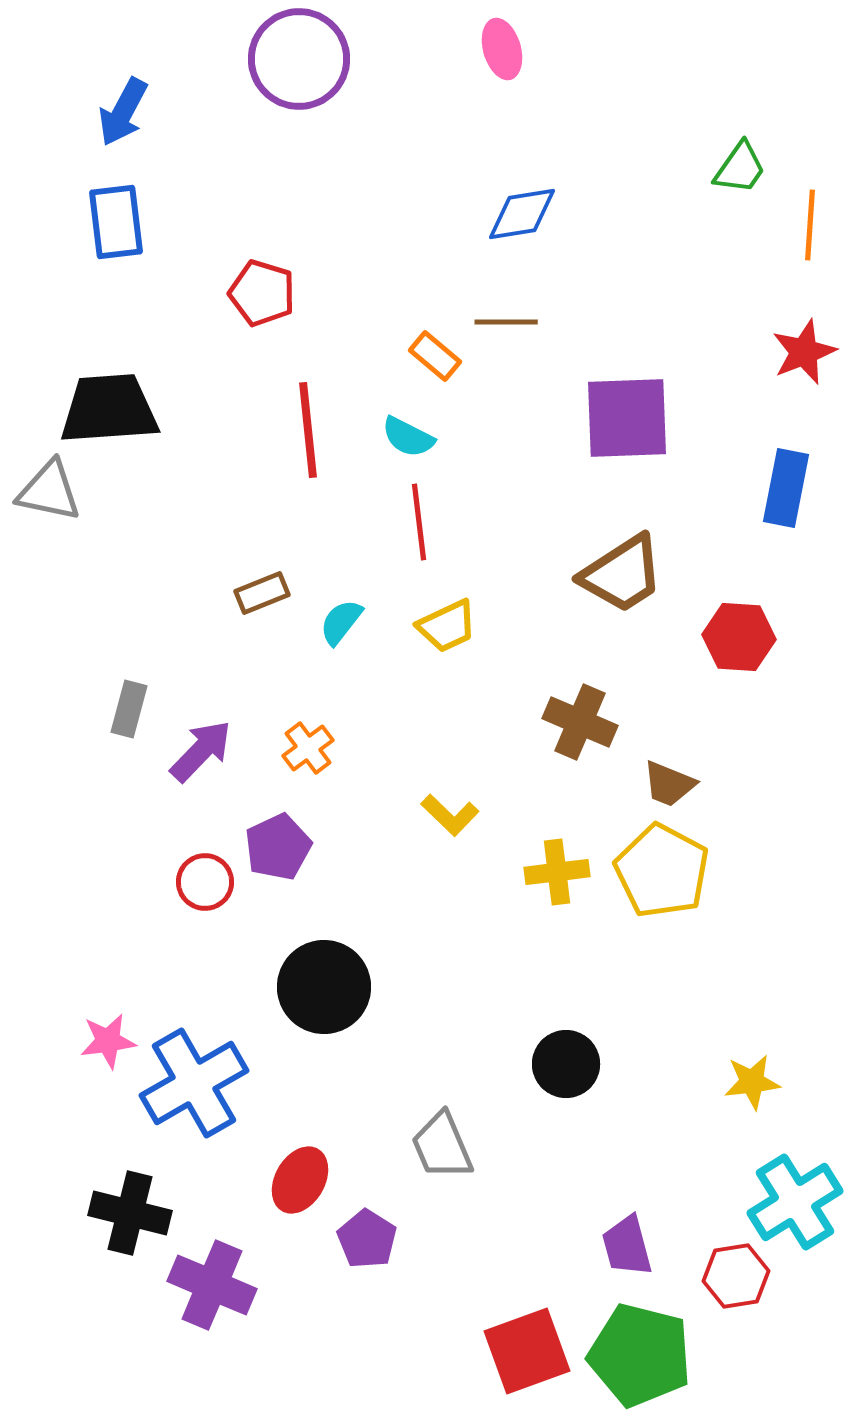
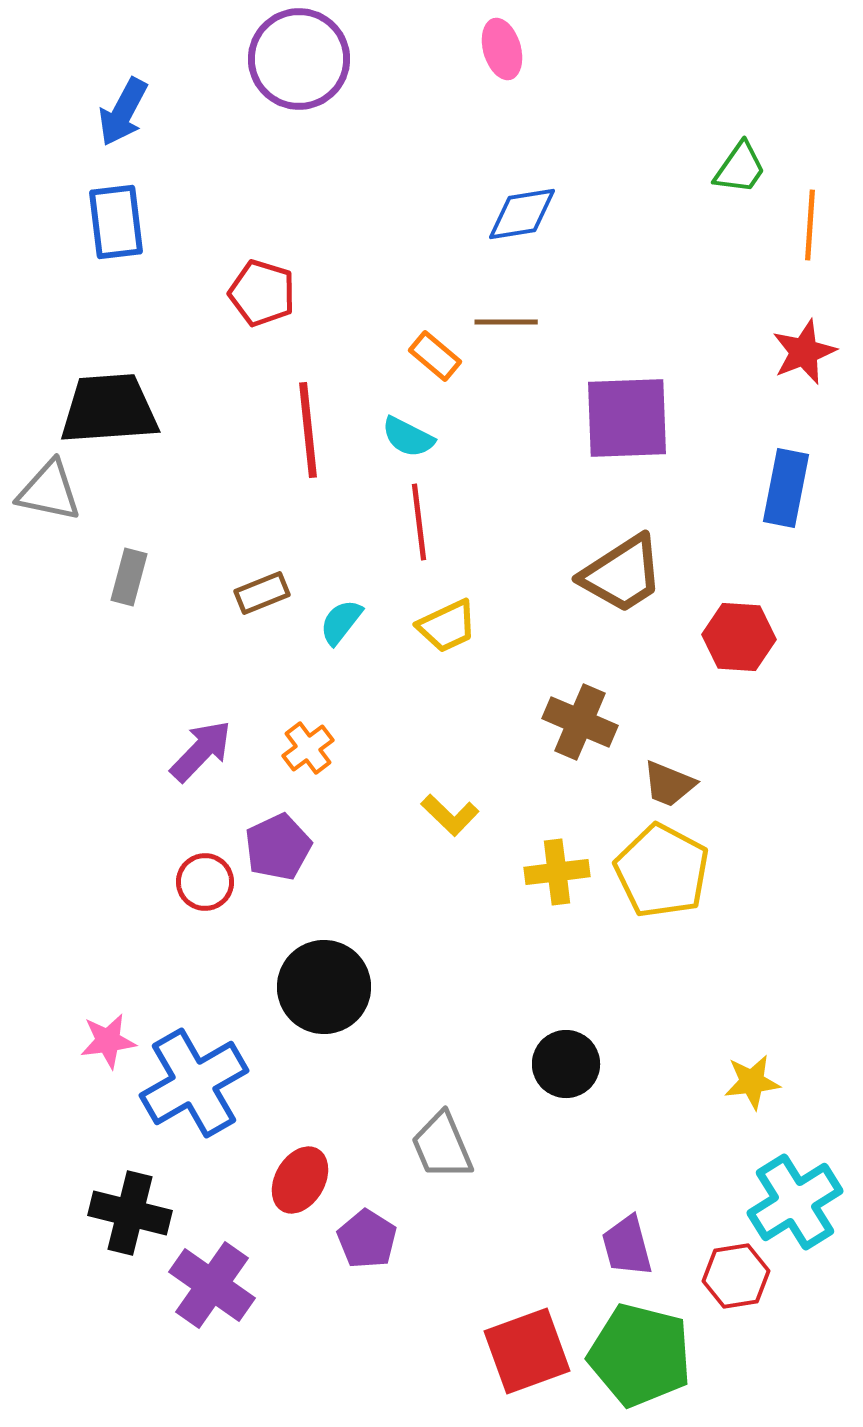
gray rectangle at (129, 709): moved 132 px up
purple cross at (212, 1285): rotated 12 degrees clockwise
